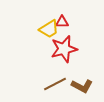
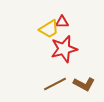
brown L-shape: moved 2 px right, 2 px up
